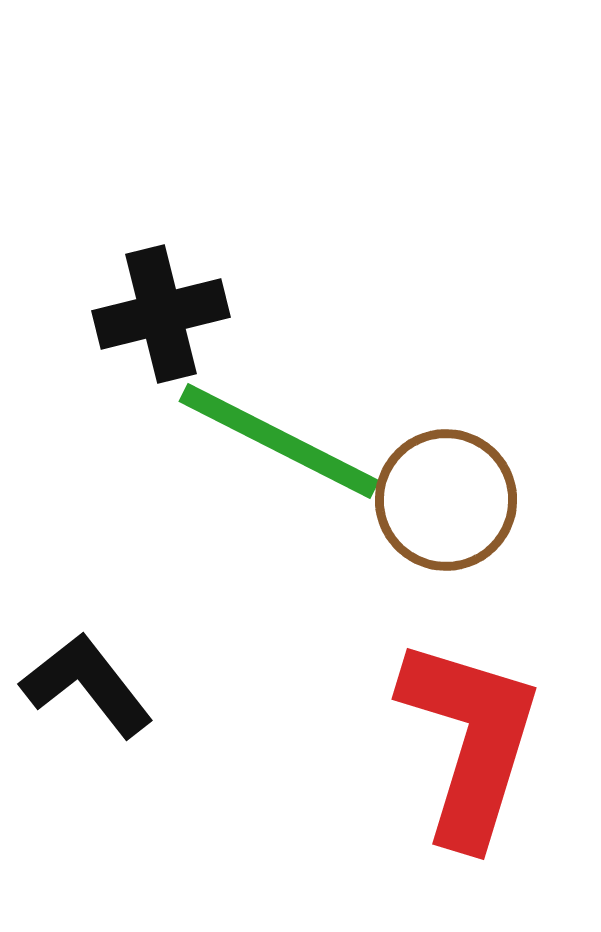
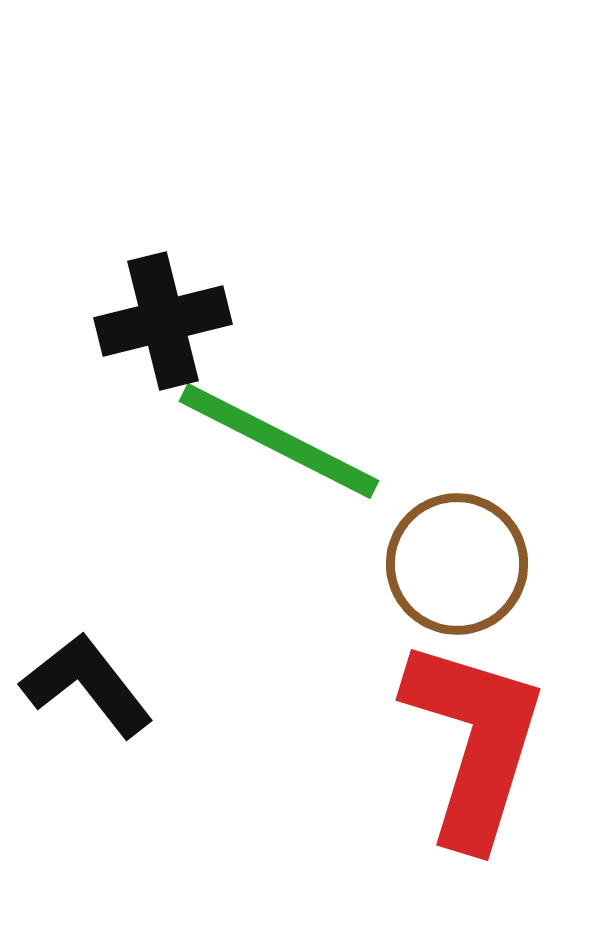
black cross: moved 2 px right, 7 px down
brown circle: moved 11 px right, 64 px down
red L-shape: moved 4 px right, 1 px down
